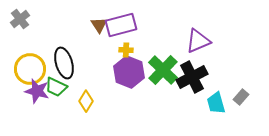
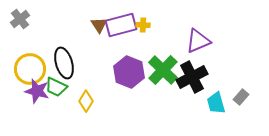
yellow cross: moved 17 px right, 25 px up
